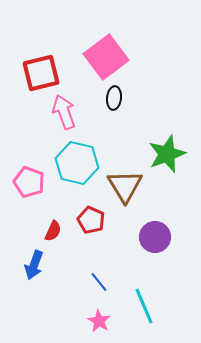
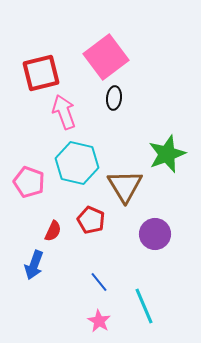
purple circle: moved 3 px up
